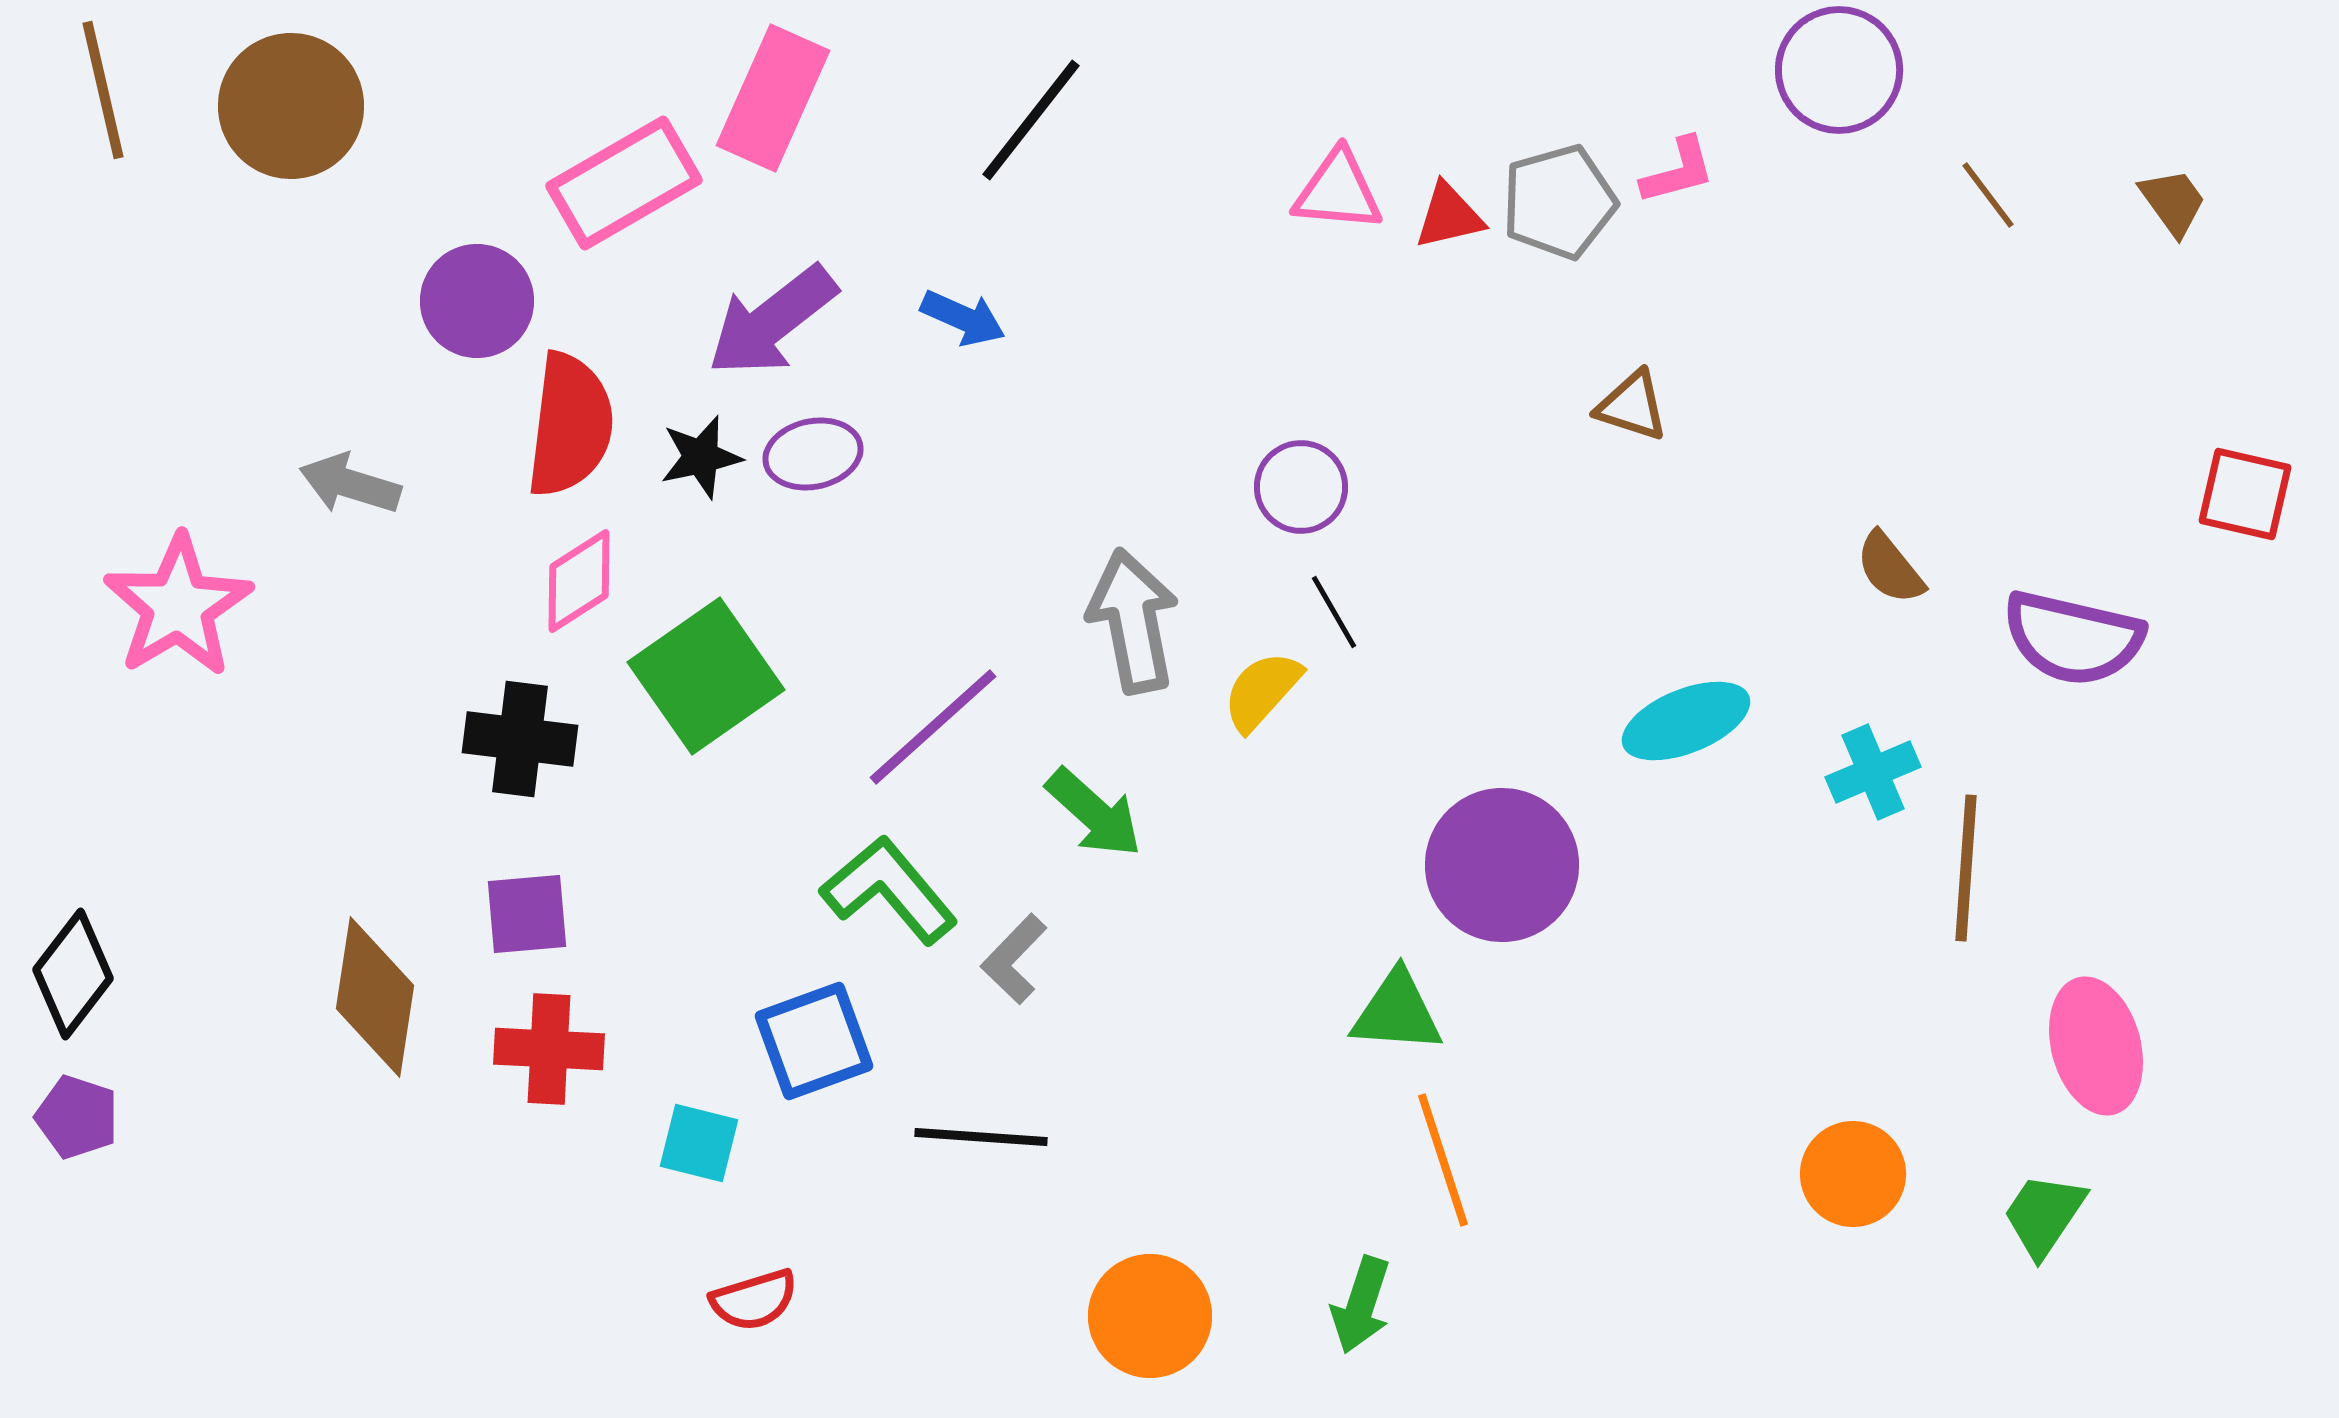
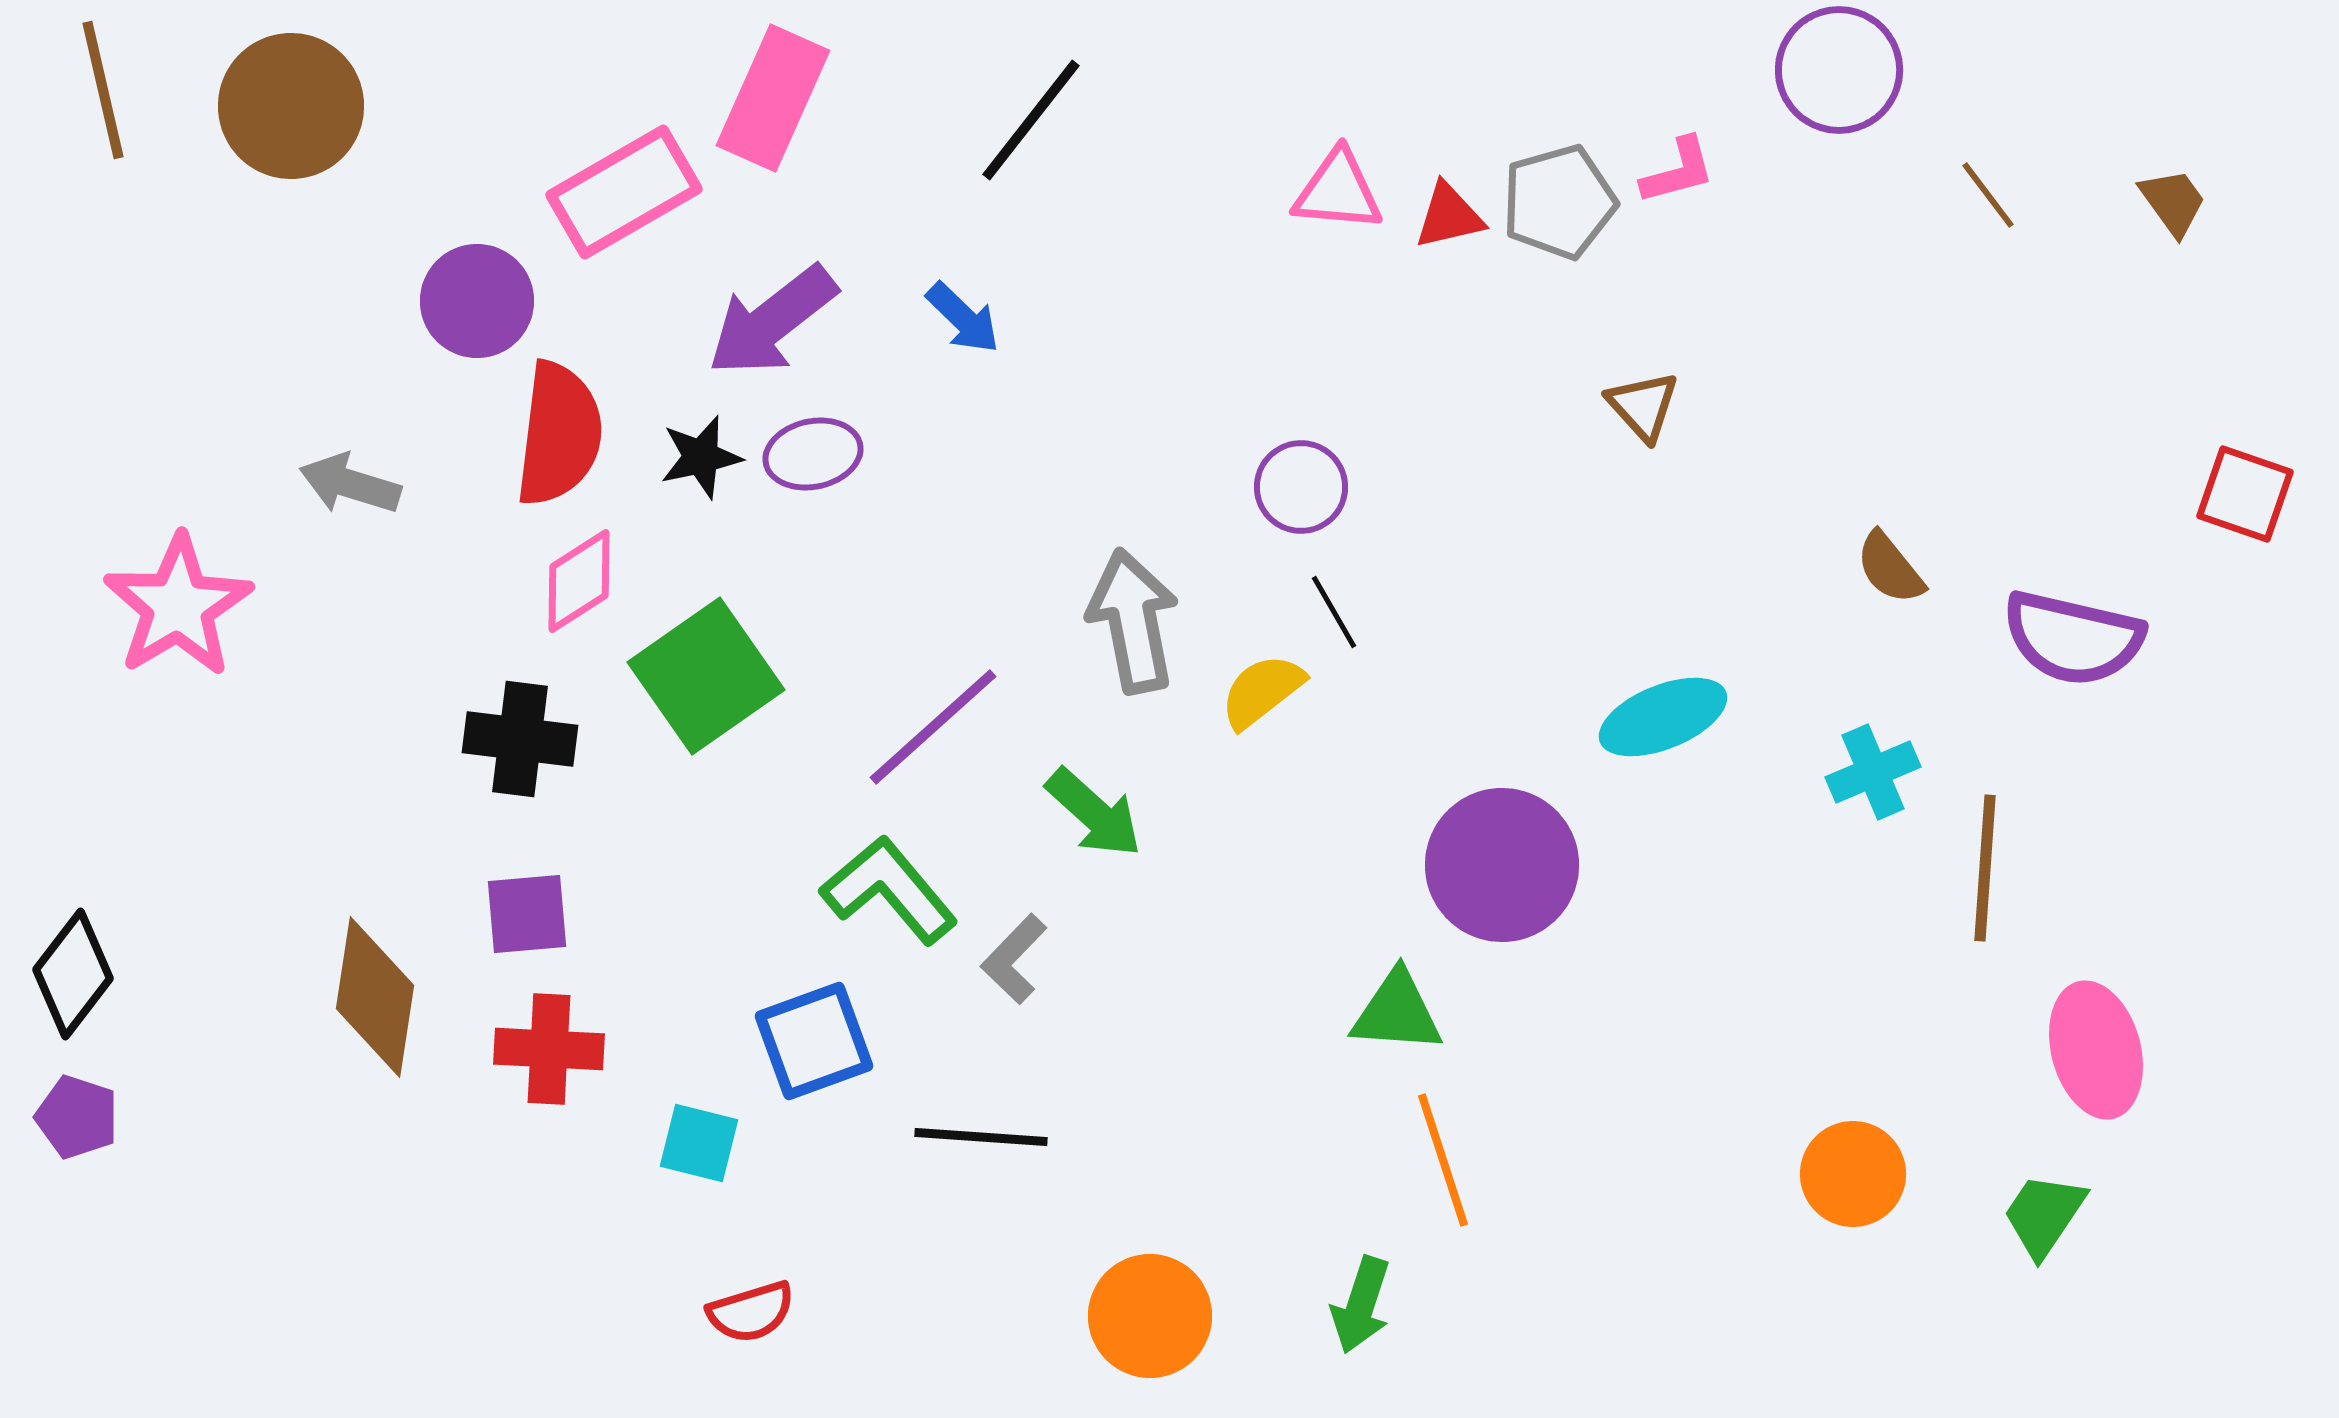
pink rectangle at (624, 183): moved 9 px down
blue arrow at (963, 318): rotated 20 degrees clockwise
brown triangle at (1632, 406): moved 11 px right; rotated 30 degrees clockwise
red semicircle at (570, 425): moved 11 px left, 9 px down
red square at (2245, 494): rotated 6 degrees clockwise
yellow semicircle at (1262, 691): rotated 10 degrees clockwise
cyan ellipse at (1686, 721): moved 23 px left, 4 px up
brown line at (1966, 868): moved 19 px right
pink ellipse at (2096, 1046): moved 4 px down
red semicircle at (754, 1300): moved 3 px left, 12 px down
